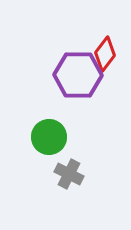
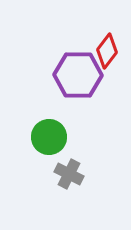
red diamond: moved 2 px right, 3 px up
